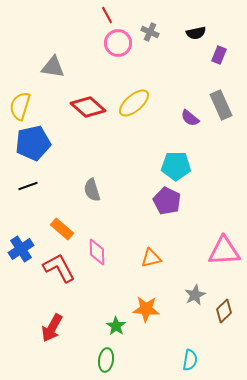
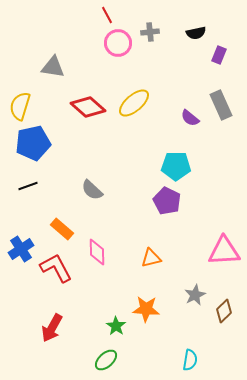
gray cross: rotated 30 degrees counterclockwise
gray semicircle: rotated 30 degrees counterclockwise
red L-shape: moved 3 px left
green ellipse: rotated 40 degrees clockwise
